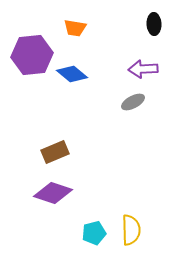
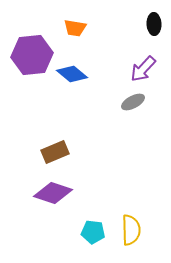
purple arrow: rotated 44 degrees counterclockwise
cyan pentagon: moved 1 px left, 1 px up; rotated 20 degrees clockwise
